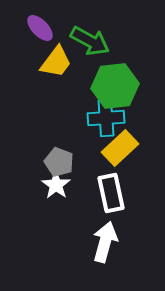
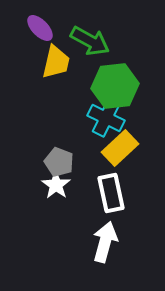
yellow trapezoid: rotated 24 degrees counterclockwise
cyan cross: rotated 30 degrees clockwise
